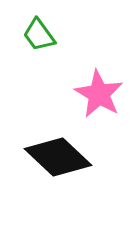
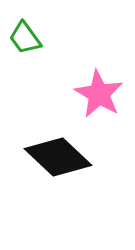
green trapezoid: moved 14 px left, 3 px down
